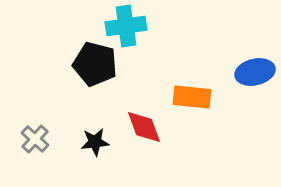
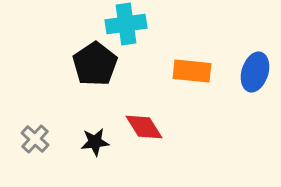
cyan cross: moved 2 px up
black pentagon: rotated 24 degrees clockwise
blue ellipse: rotated 60 degrees counterclockwise
orange rectangle: moved 26 px up
red diamond: rotated 12 degrees counterclockwise
